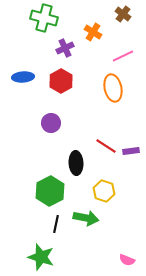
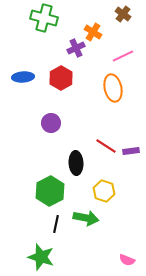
purple cross: moved 11 px right
red hexagon: moved 3 px up
